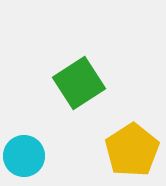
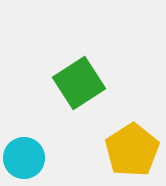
cyan circle: moved 2 px down
